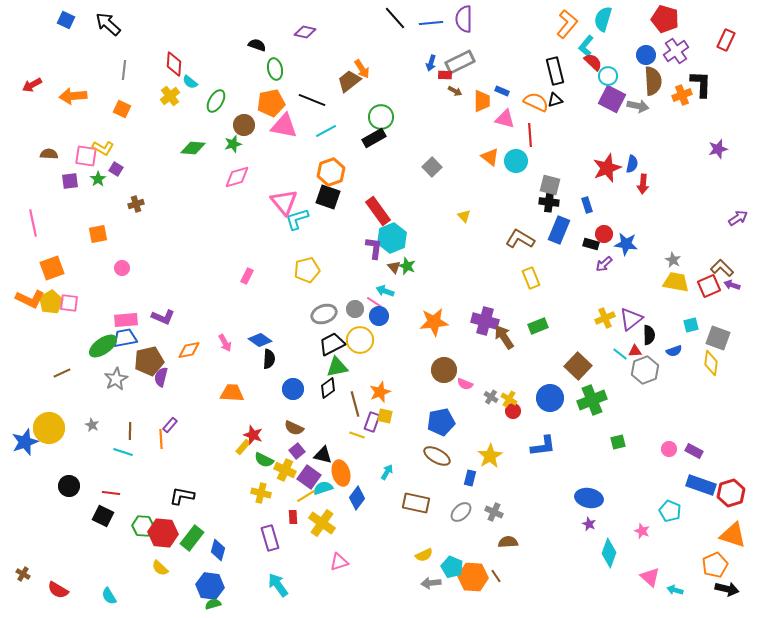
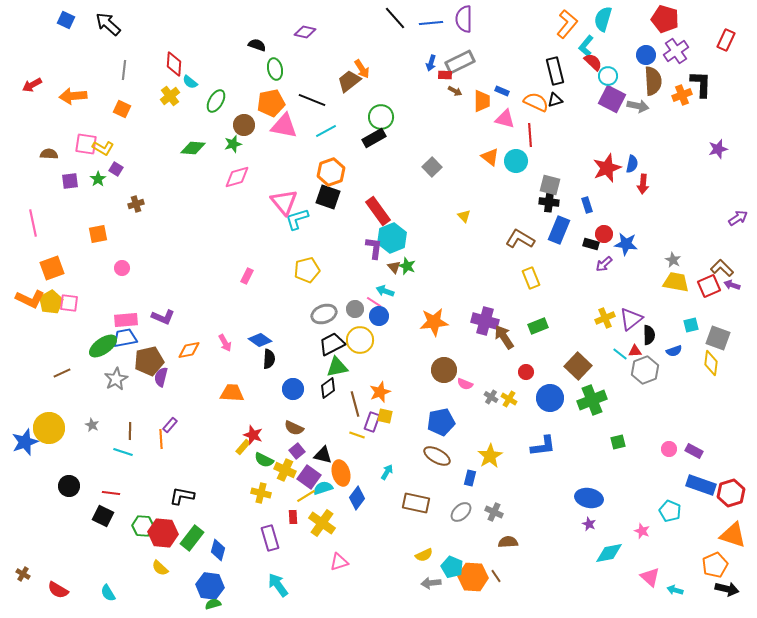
pink square at (86, 156): moved 12 px up
red circle at (513, 411): moved 13 px right, 39 px up
cyan diamond at (609, 553): rotated 60 degrees clockwise
cyan semicircle at (109, 596): moved 1 px left, 3 px up
